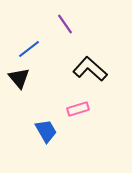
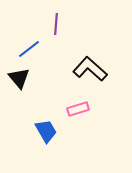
purple line: moved 9 px left; rotated 40 degrees clockwise
